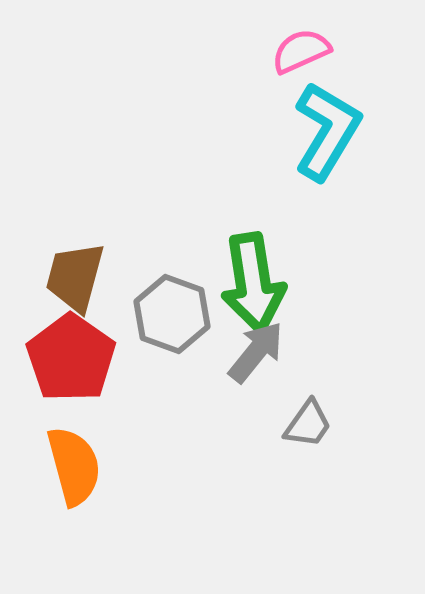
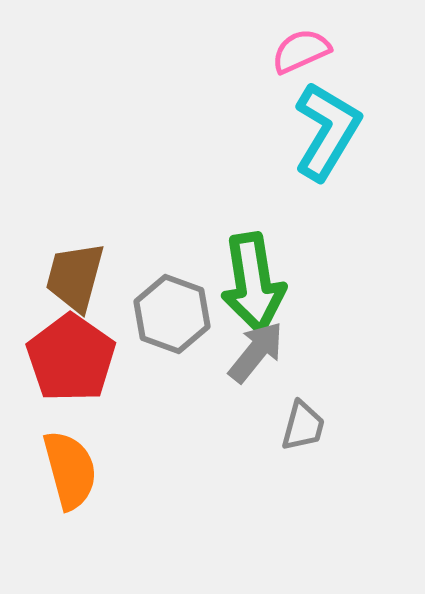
gray trapezoid: moved 5 px left, 2 px down; rotated 20 degrees counterclockwise
orange semicircle: moved 4 px left, 4 px down
